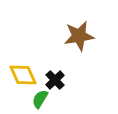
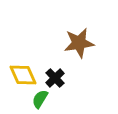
brown star: moved 7 px down
black cross: moved 2 px up
